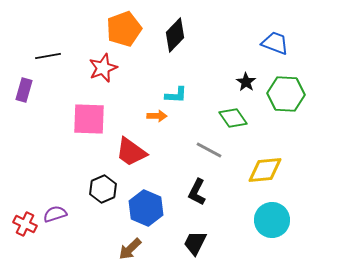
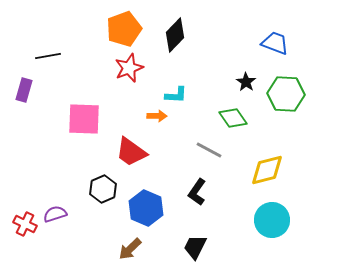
red star: moved 26 px right
pink square: moved 5 px left
yellow diamond: moved 2 px right; rotated 9 degrees counterclockwise
black L-shape: rotated 8 degrees clockwise
black trapezoid: moved 4 px down
